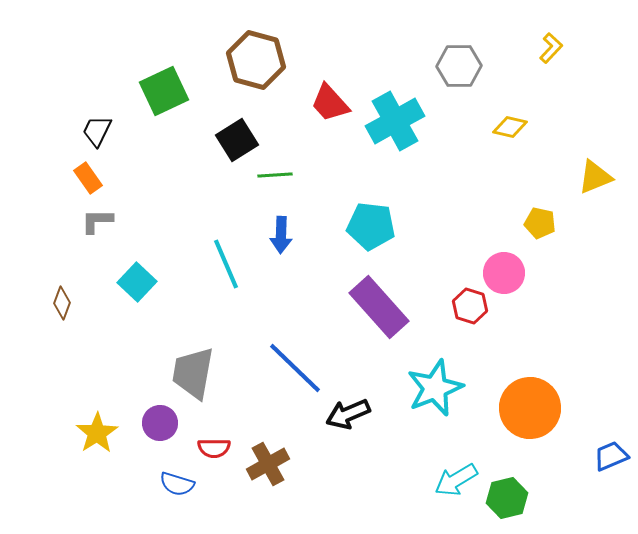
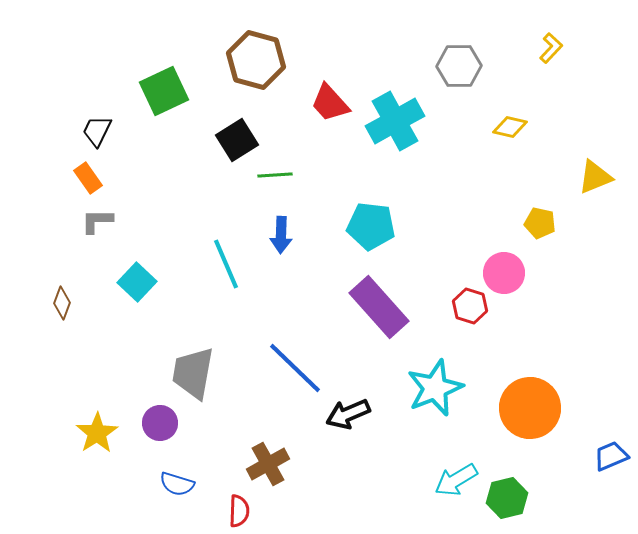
red semicircle: moved 25 px right, 63 px down; rotated 88 degrees counterclockwise
